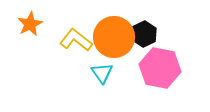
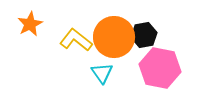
black hexagon: moved 1 px down; rotated 15 degrees clockwise
